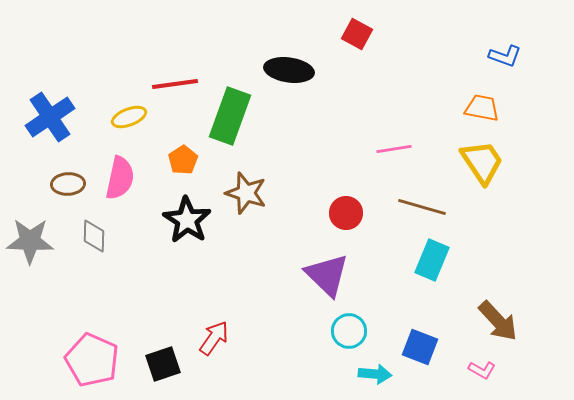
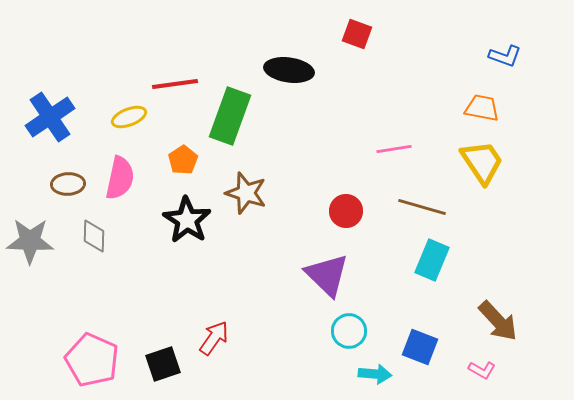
red square: rotated 8 degrees counterclockwise
red circle: moved 2 px up
